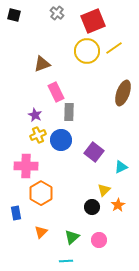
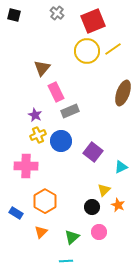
yellow line: moved 1 px left, 1 px down
brown triangle: moved 4 px down; rotated 30 degrees counterclockwise
gray rectangle: moved 1 px right, 1 px up; rotated 66 degrees clockwise
blue circle: moved 1 px down
purple square: moved 1 px left
orange hexagon: moved 4 px right, 8 px down
orange star: rotated 16 degrees counterclockwise
blue rectangle: rotated 48 degrees counterclockwise
pink circle: moved 8 px up
